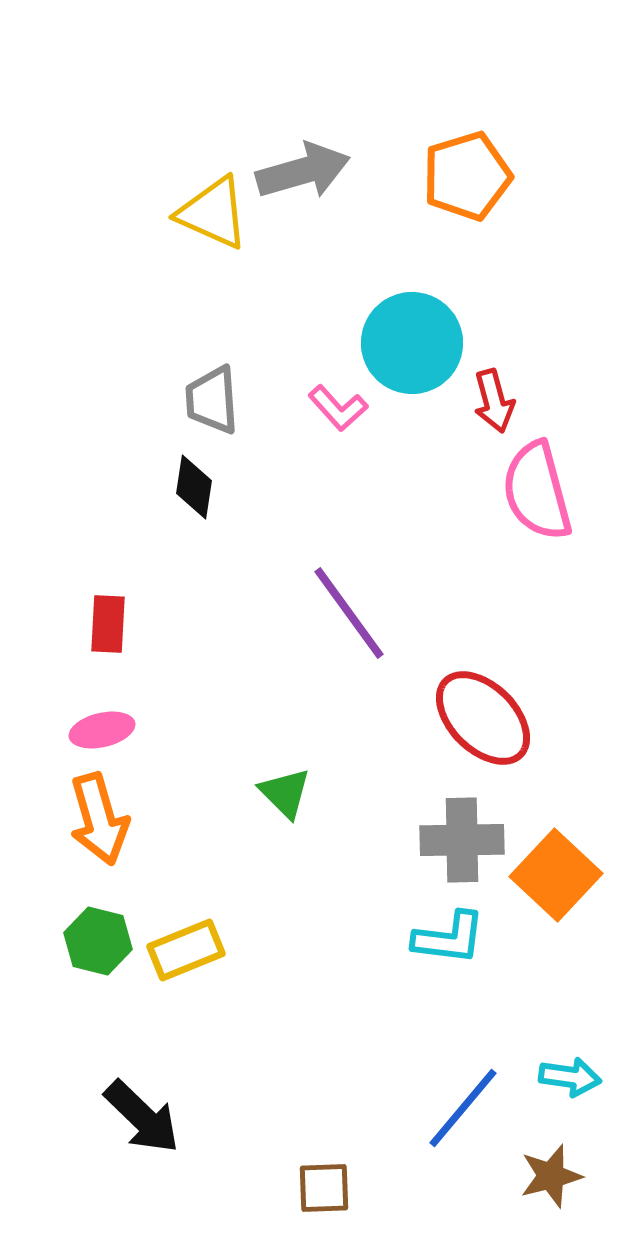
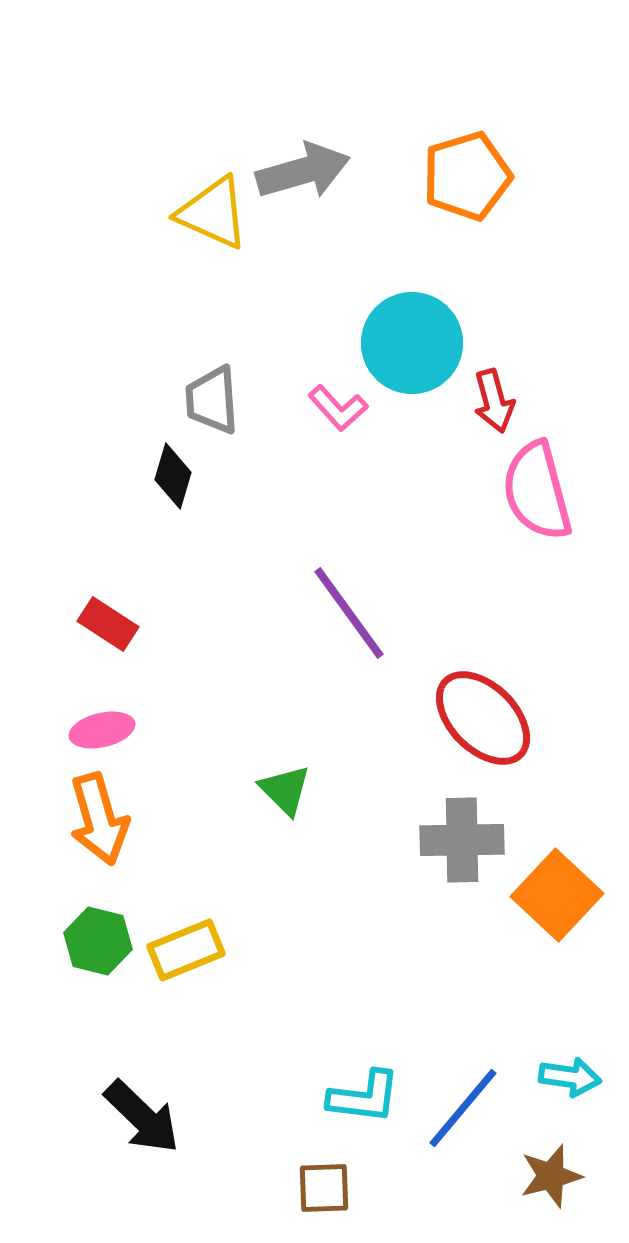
black diamond: moved 21 px left, 11 px up; rotated 8 degrees clockwise
red rectangle: rotated 60 degrees counterclockwise
green triangle: moved 3 px up
orange square: moved 1 px right, 20 px down
cyan L-shape: moved 85 px left, 159 px down
